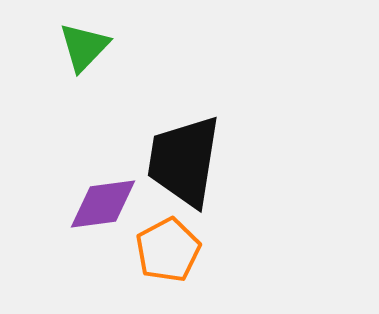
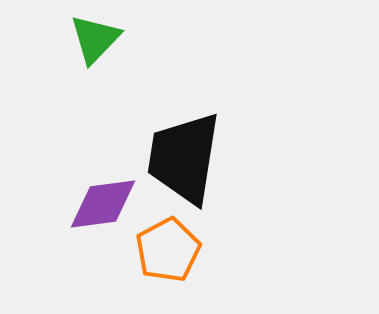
green triangle: moved 11 px right, 8 px up
black trapezoid: moved 3 px up
